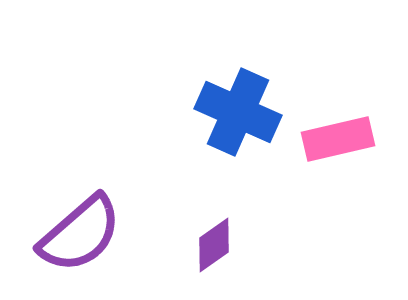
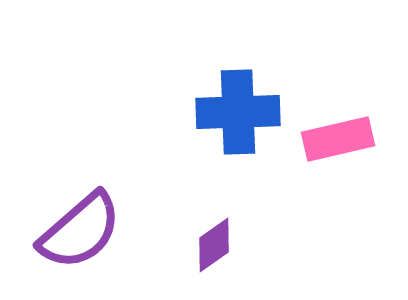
blue cross: rotated 26 degrees counterclockwise
purple semicircle: moved 3 px up
